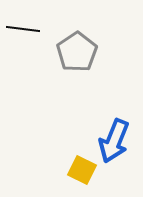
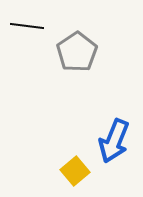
black line: moved 4 px right, 3 px up
yellow square: moved 7 px left, 1 px down; rotated 24 degrees clockwise
